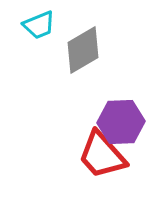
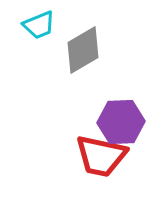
red trapezoid: moved 1 px left, 1 px down; rotated 36 degrees counterclockwise
